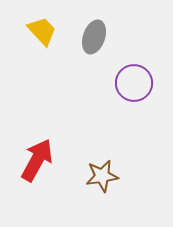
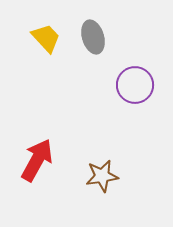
yellow trapezoid: moved 4 px right, 7 px down
gray ellipse: moved 1 px left; rotated 36 degrees counterclockwise
purple circle: moved 1 px right, 2 px down
